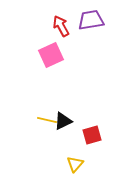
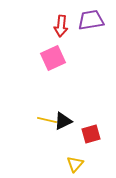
red arrow: rotated 145 degrees counterclockwise
pink square: moved 2 px right, 3 px down
red square: moved 1 px left, 1 px up
